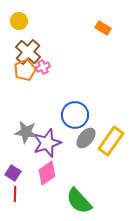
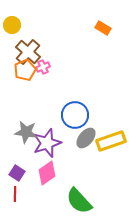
yellow circle: moved 7 px left, 4 px down
yellow rectangle: rotated 36 degrees clockwise
purple square: moved 4 px right
